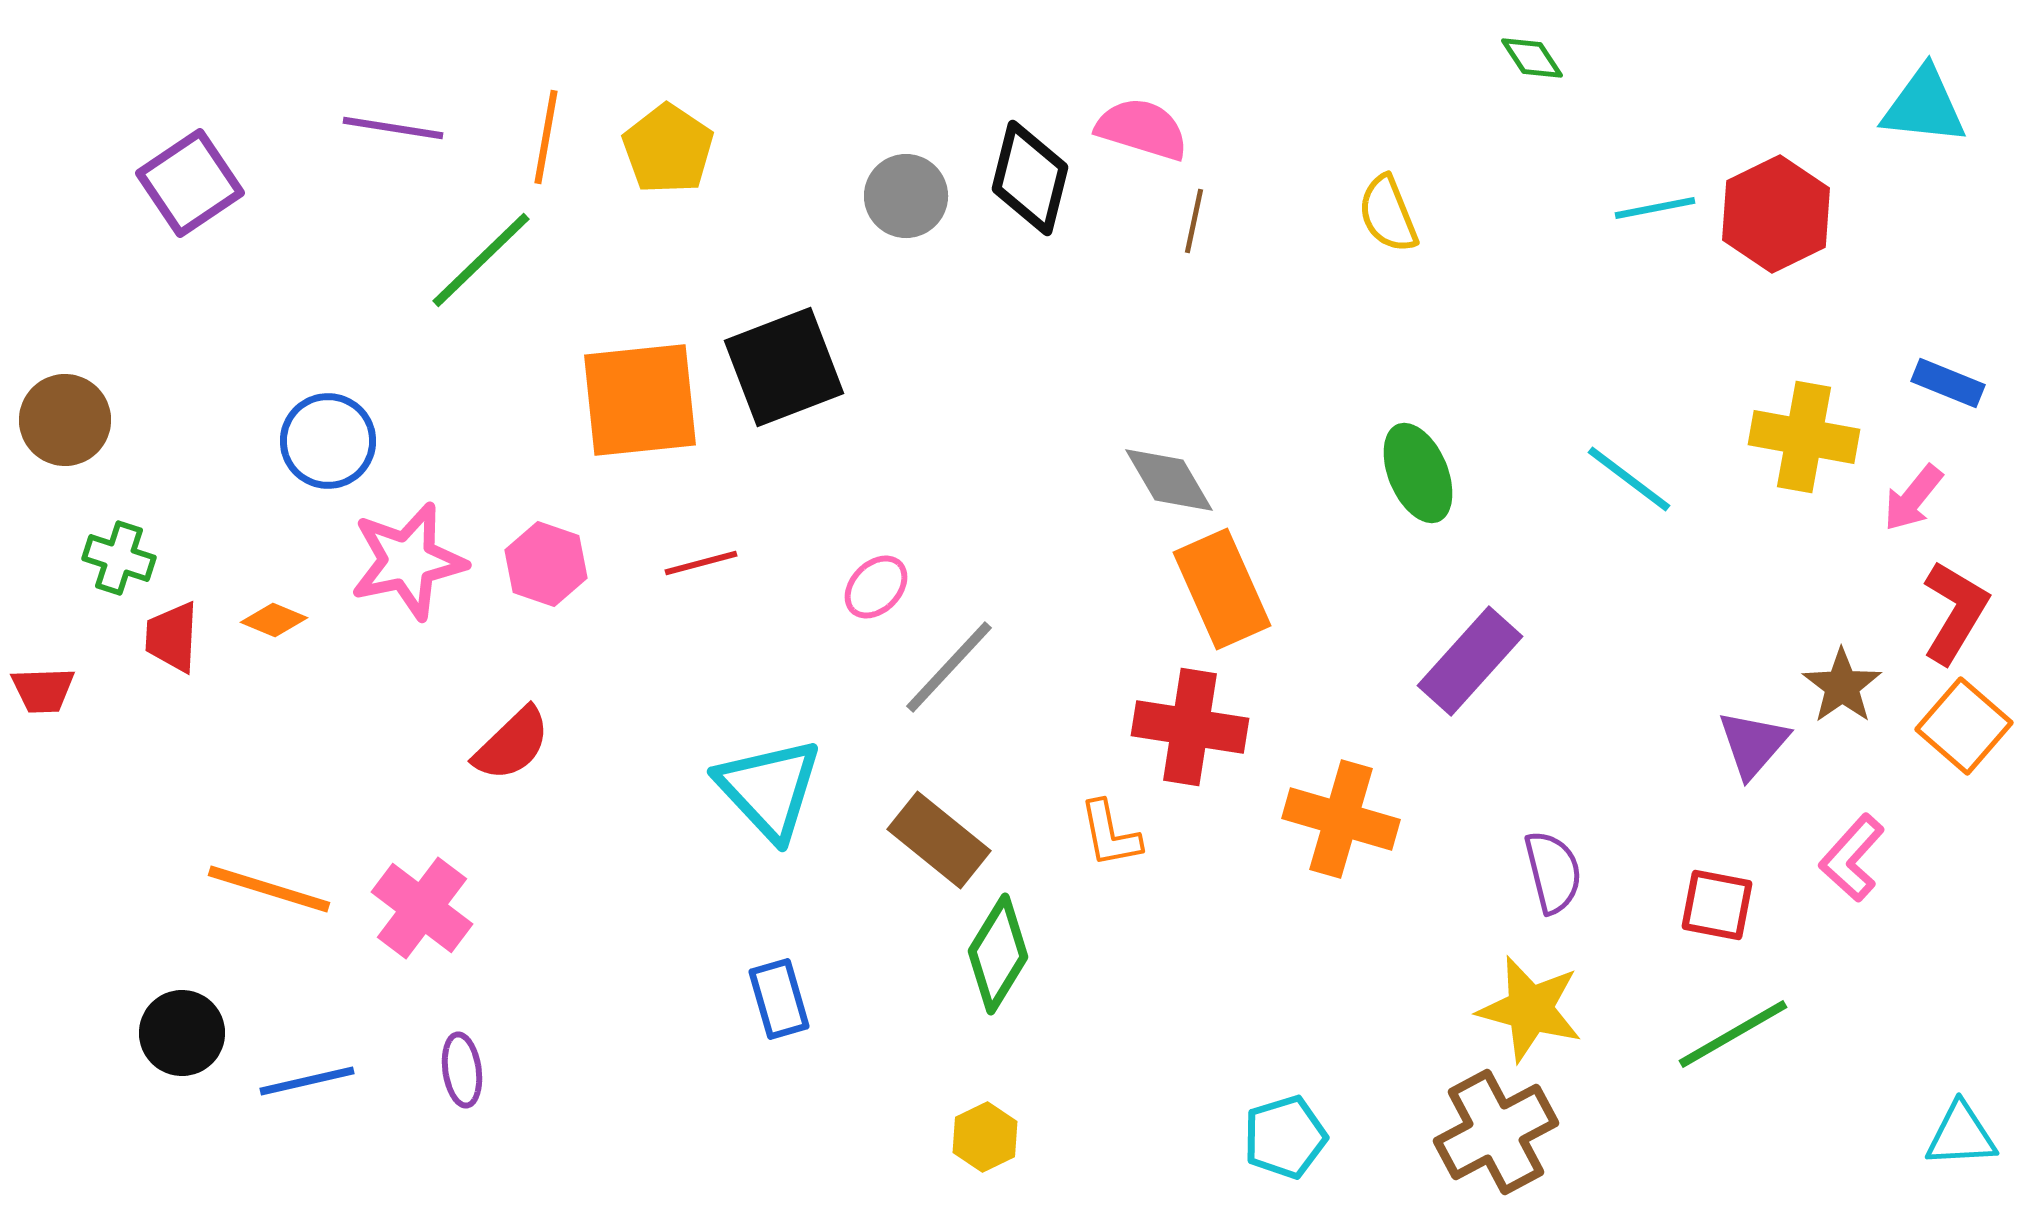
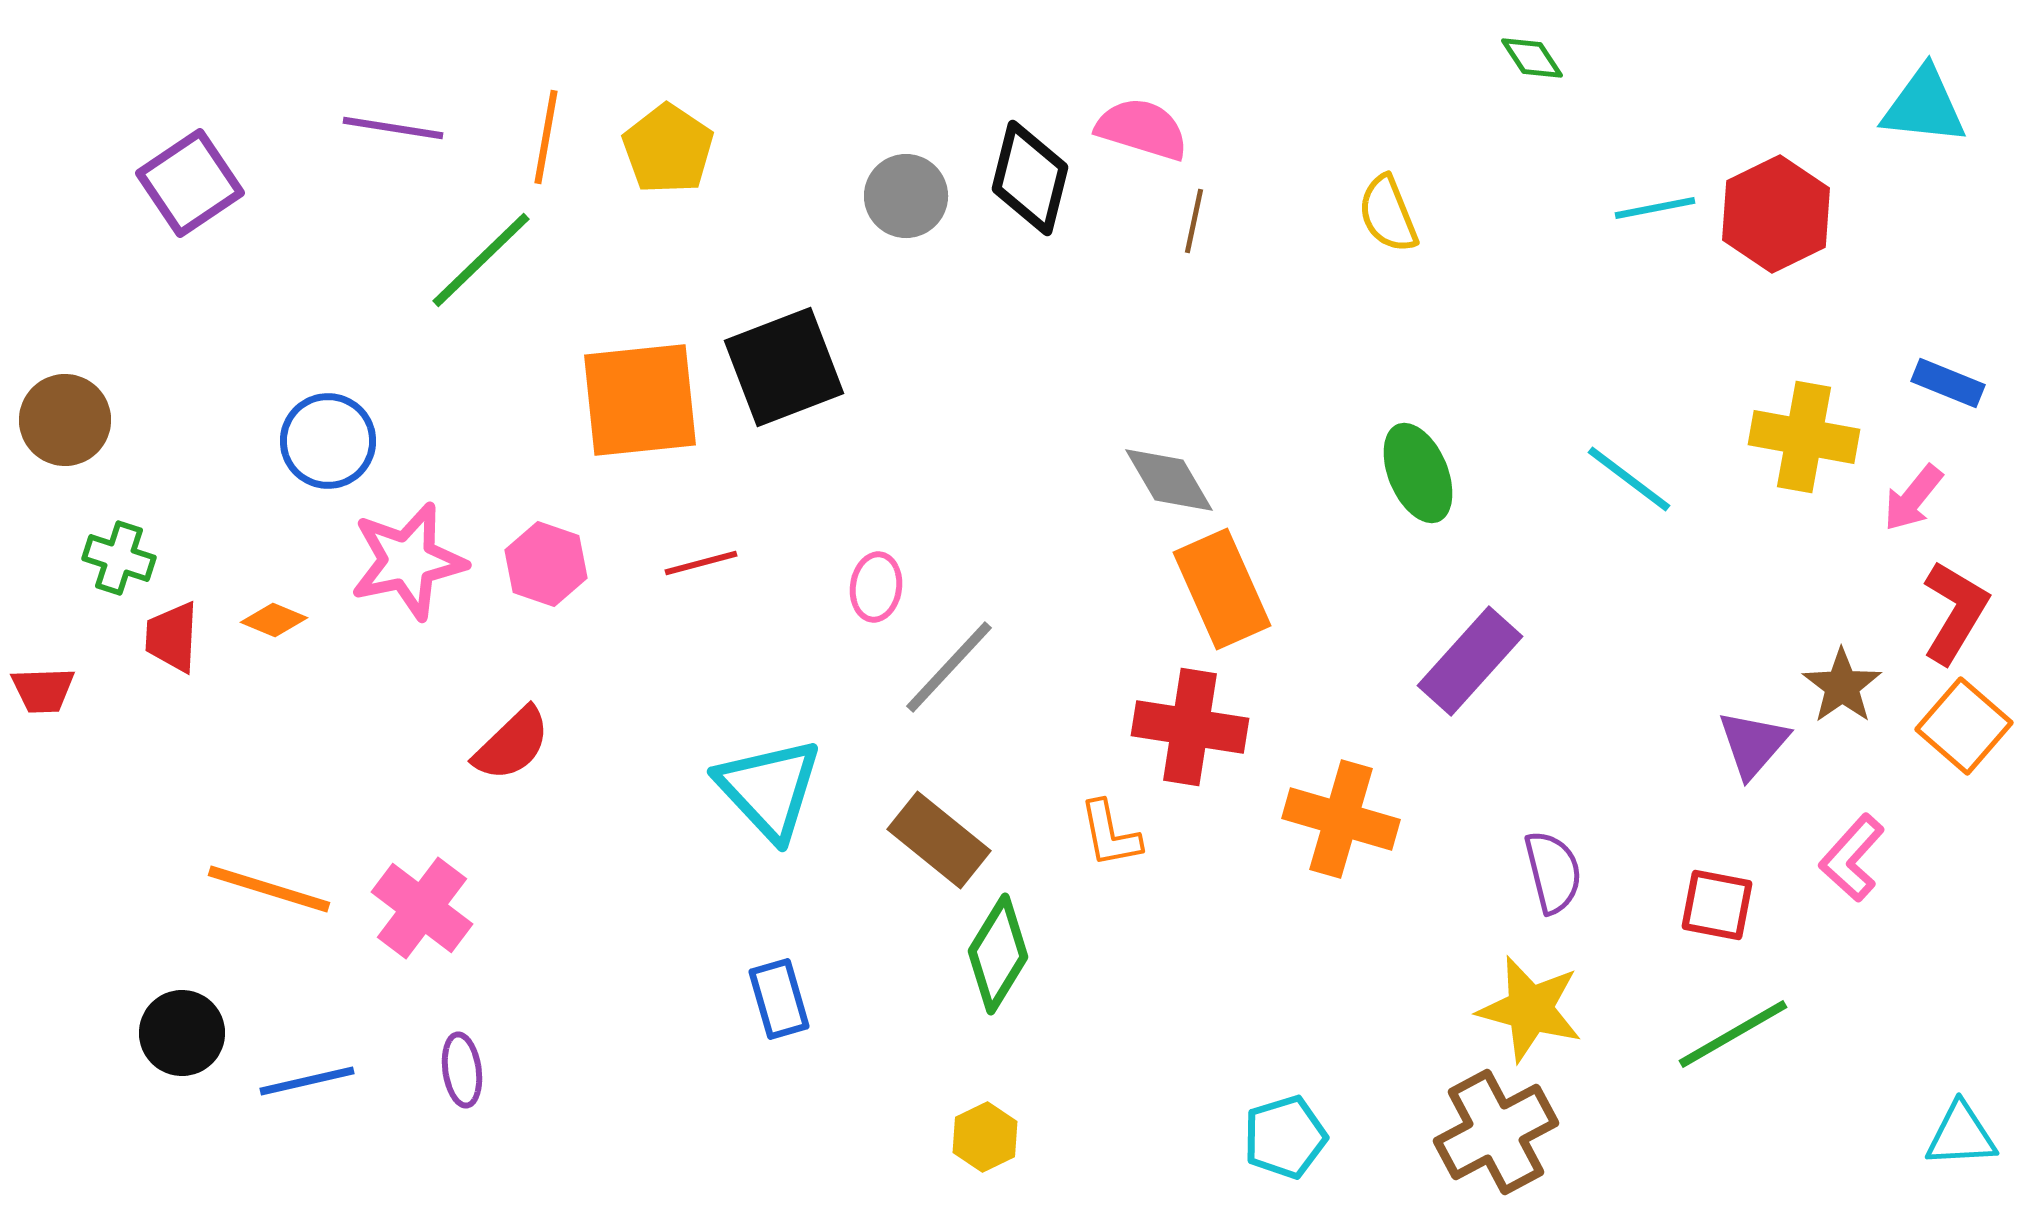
pink ellipse at (876, 587): rotated 36 degrees counterclockwise
